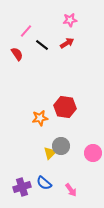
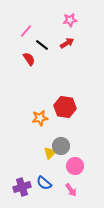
red semicircle: moved 12 px right, 5 px down
pink circle: moved 18 px left, 13 px down
